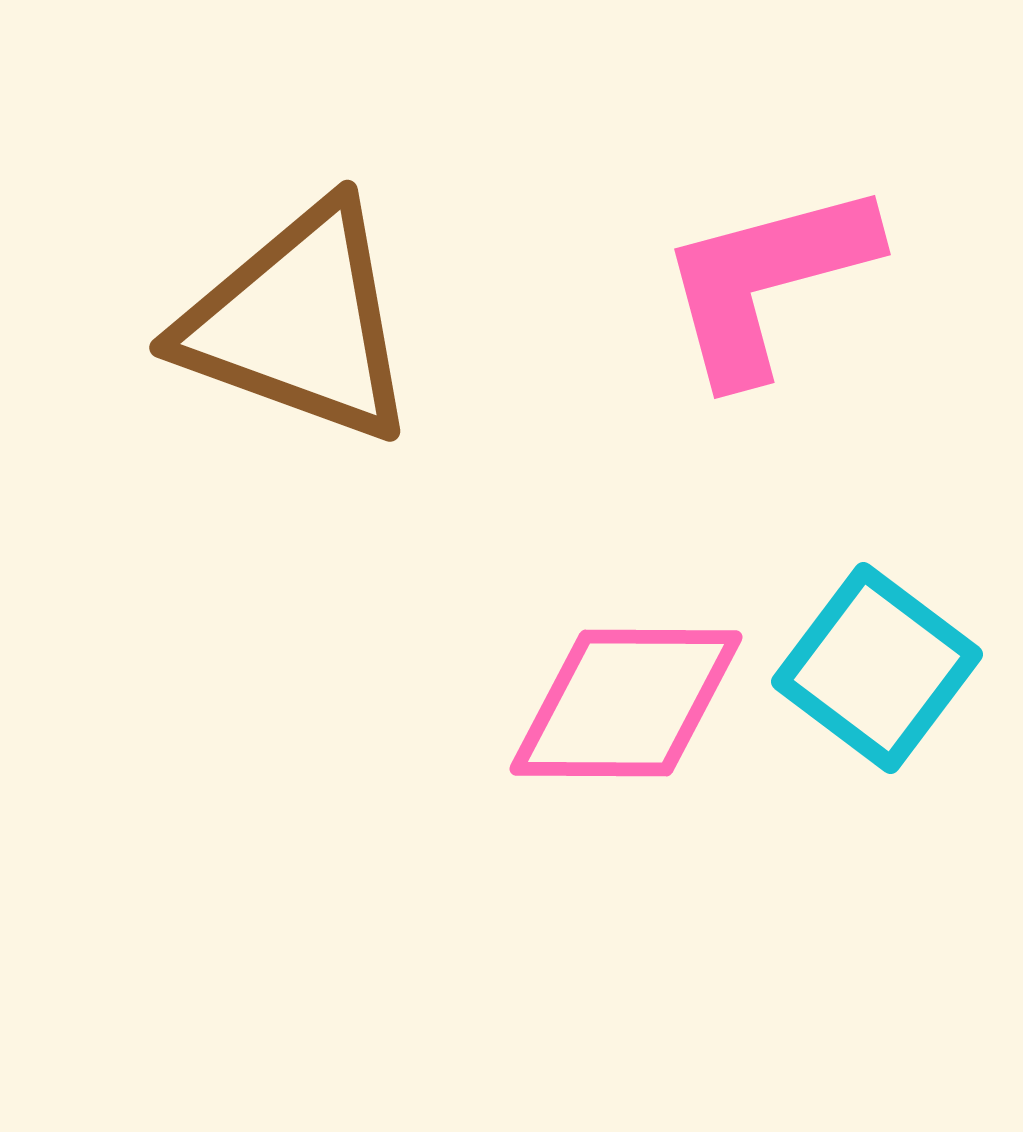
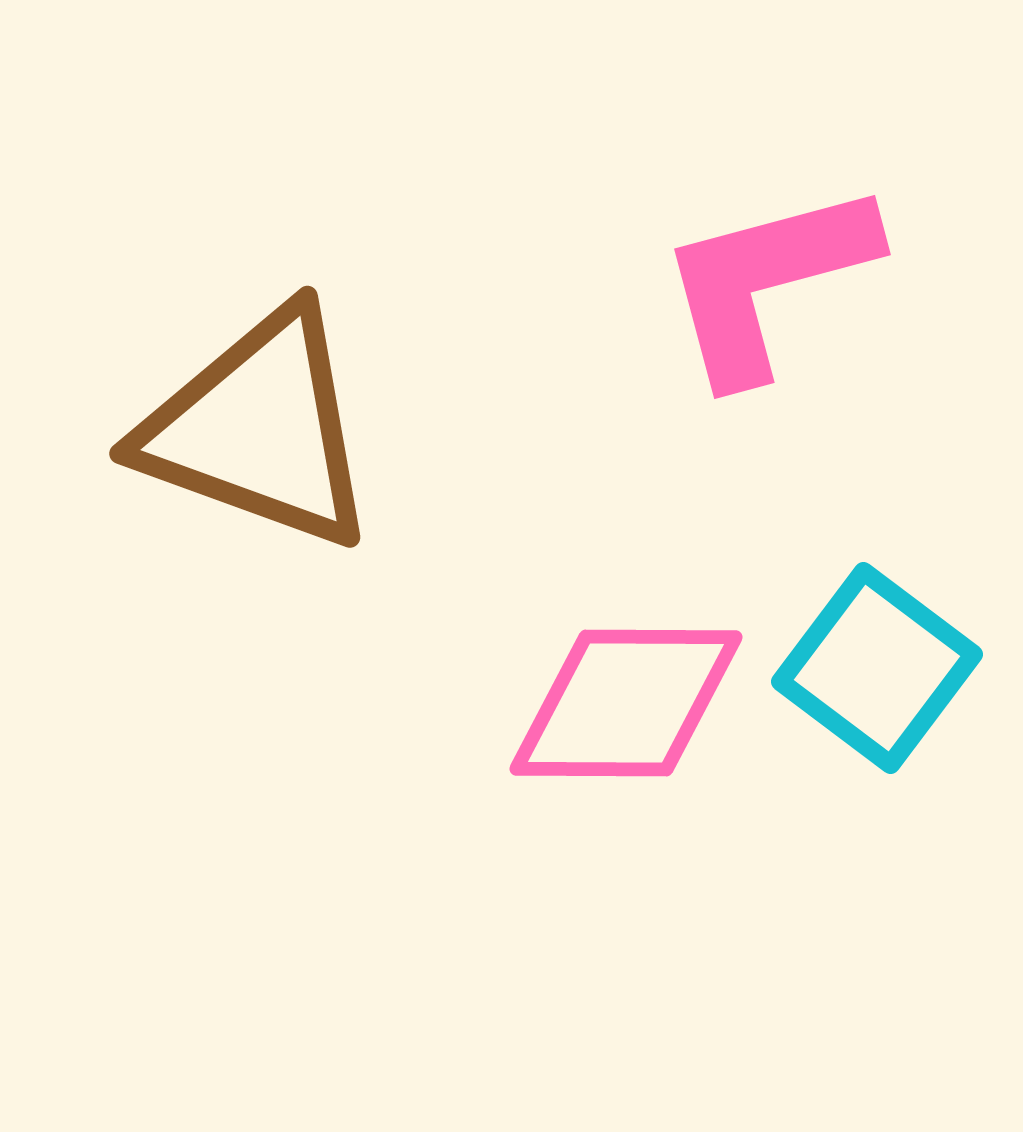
brown triangle: moved 40 px left, 106 px down
